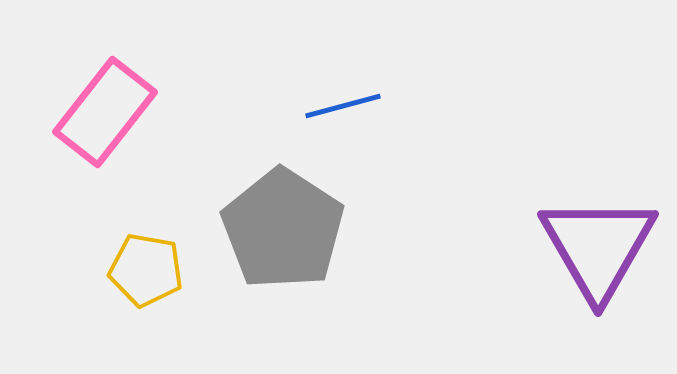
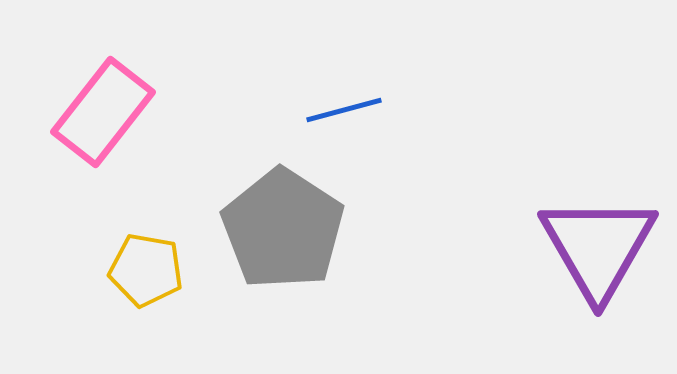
blue line: moved 1 px right, 4 px down
pink rectangle: moved 2 px left
